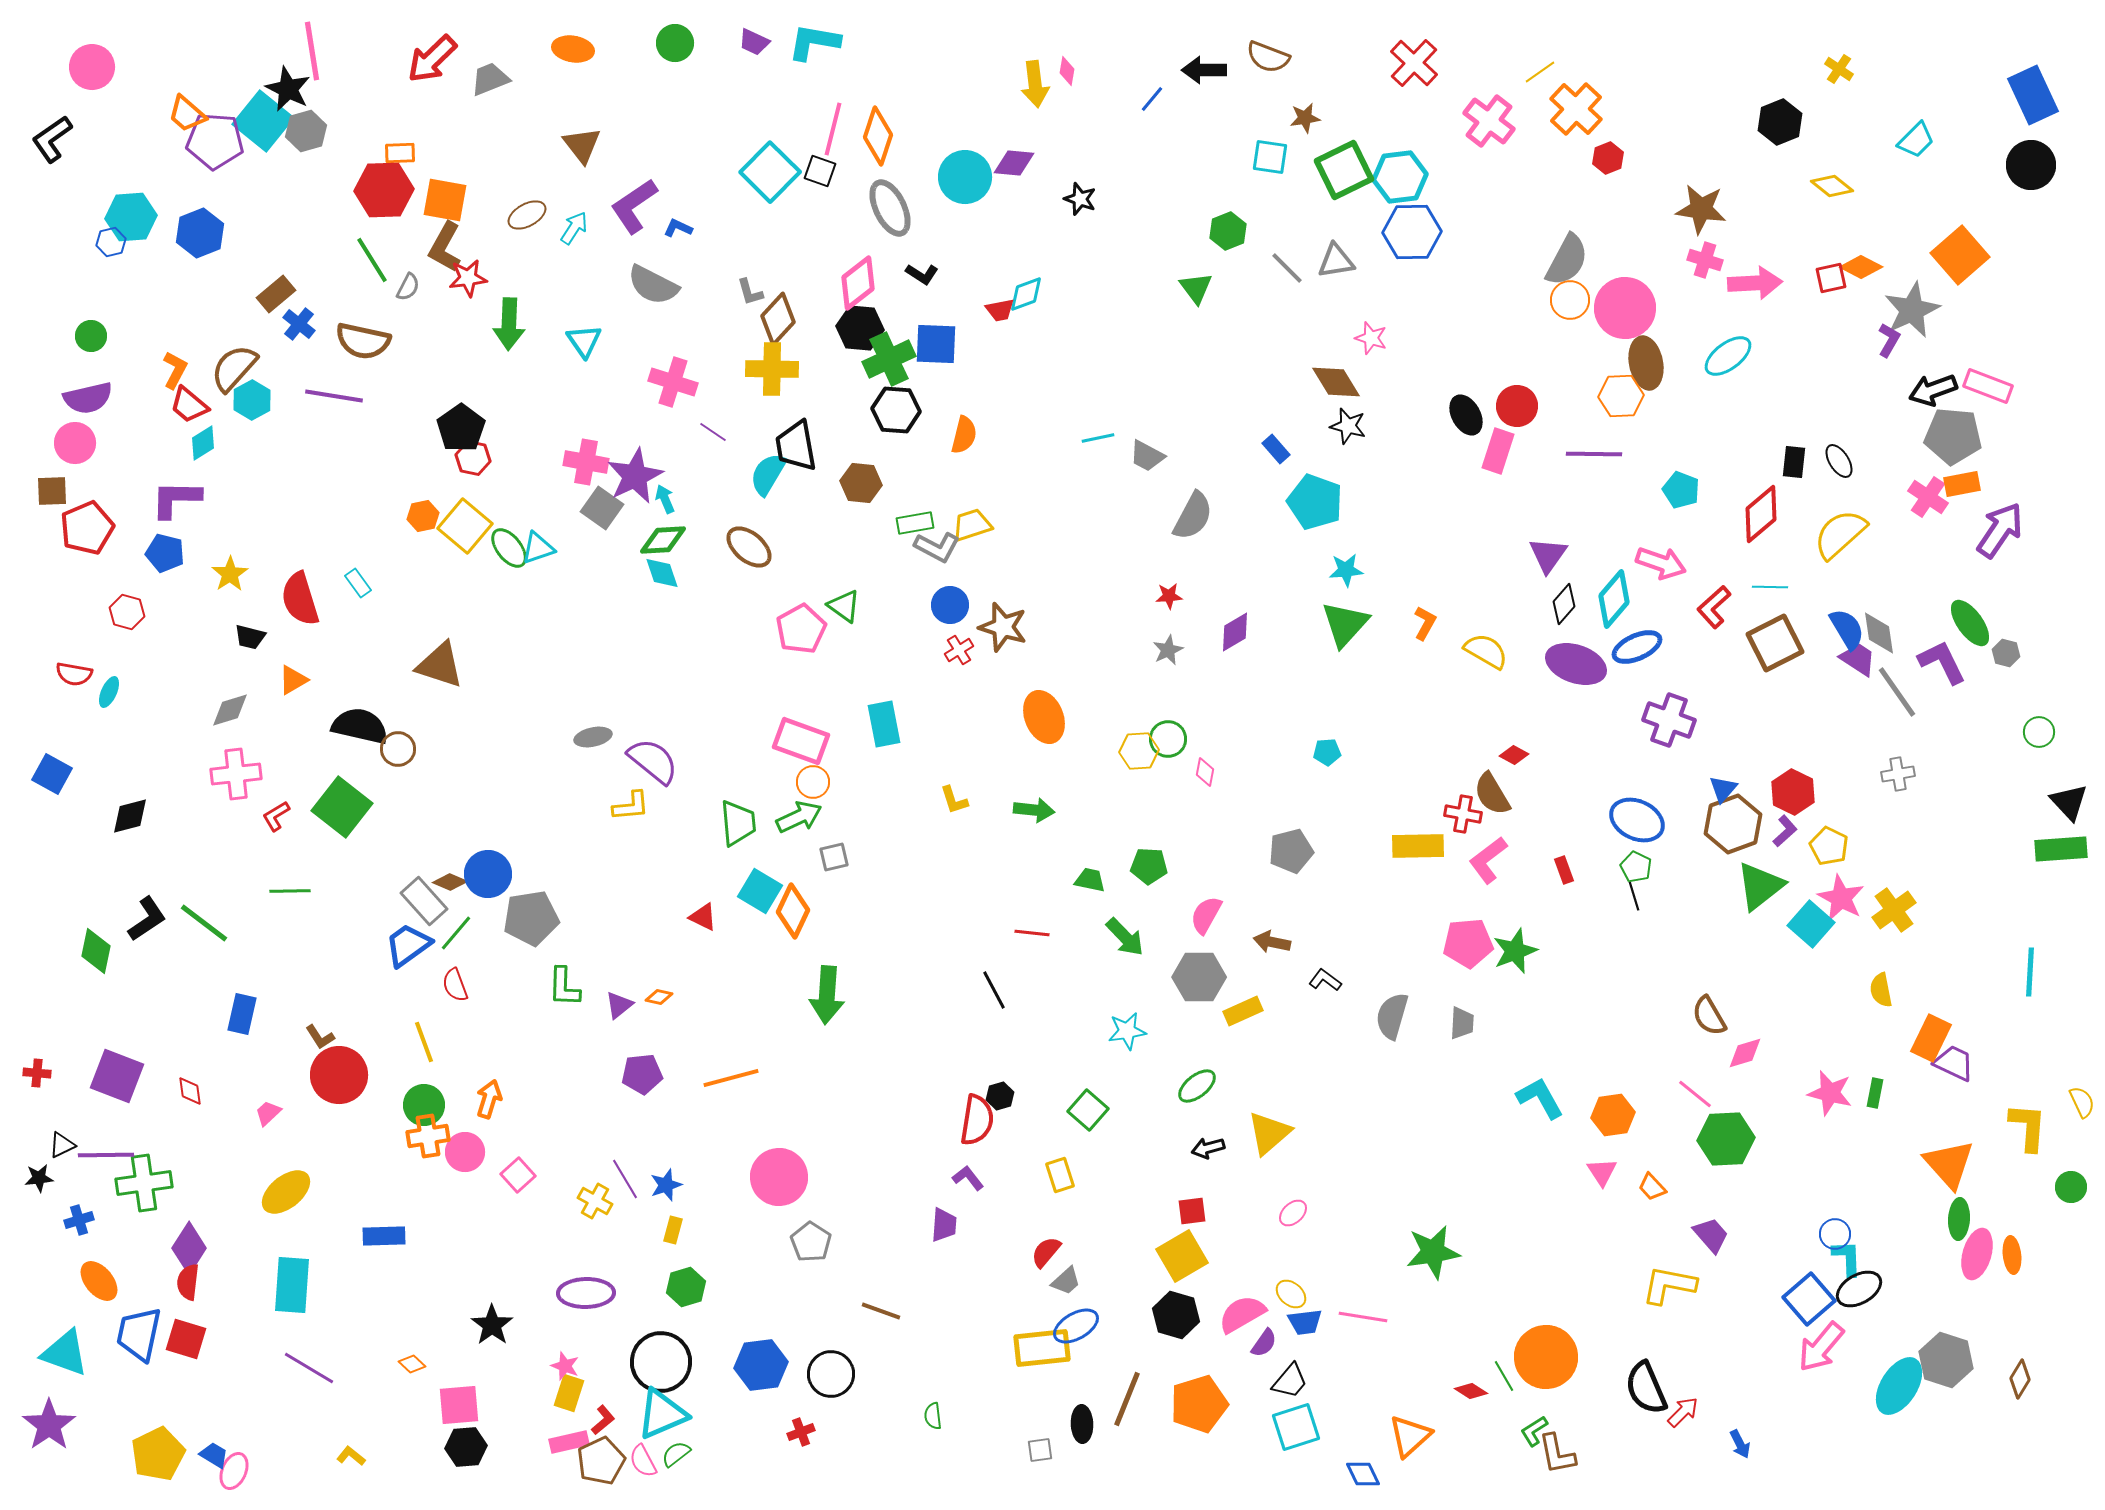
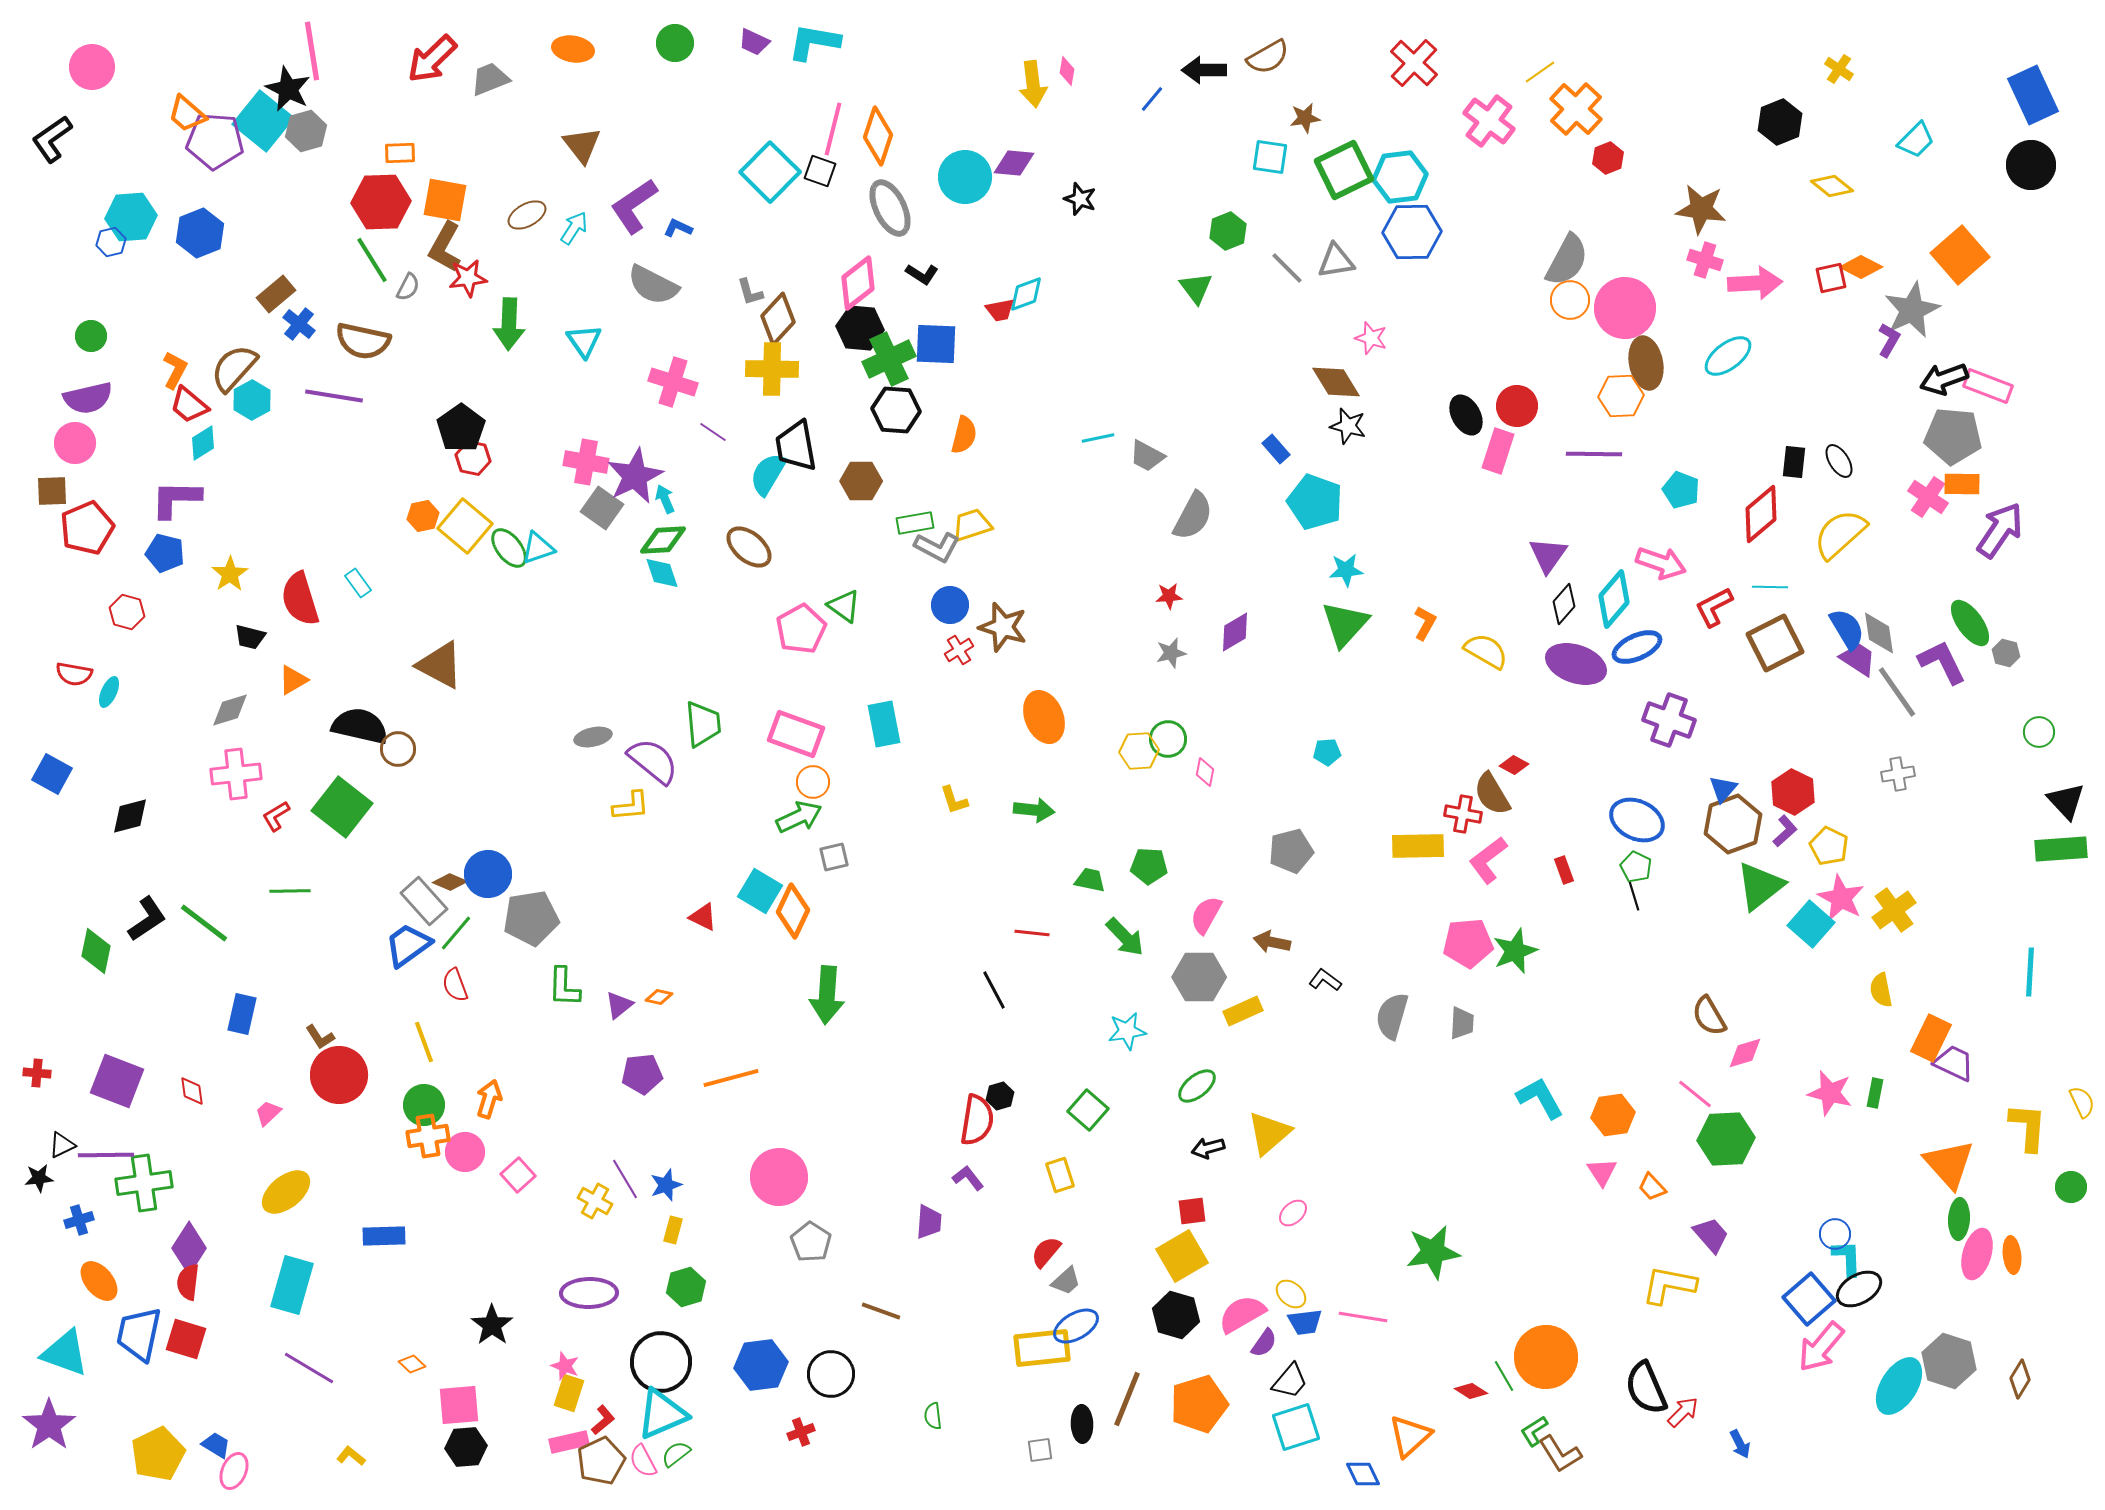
brown semicircle at (1268, 57): rotated 51 degrees counterclockwise
yellow arrow at (1035, 84): moved 2 px left
red hexagon at (384, 190): moved 3 px left, 12 px down
black arrow at (1933, 390): moved 11 px right, 11 px up
brown hexagon at (861, 483): moved 2 px up; rotated 6 degrees counterclockwise
orange rectangle at (1962, 484): rotated 12 degrees clockwise
red L-shape at (1714, 607): rotated 15 degrees clockwise
gray star at (1168, 650): moved 3 px right, 3 px down; rotated 12 degrees clockwise
brown triangle at (440, 665): rotated 10 degrees clockwise
pink rectangle at (801, 741): moved 5 px left, 7 px up
red diamond at (1514, 755): moved 10 px down
black triangle at (2069, 802): moved 3 px left, 1 px up
green trapezoid at (738, 823): moved 35 px left, 99 px up
purple square at (117, 1076): moved 5 px down
red diamond at (190, 1091): moved 2 px right
purple trapezoid at (944, 1225): moved 15 px left, 3 px up
cyan rectangle at (292, 1285): rotated 12 degrees clockwise
purple ellipse at (586, 1293): moved 3 px right
gray hexagon at (1946, 1360): moved 3 px right, 1 px down
brown L-shape at (1557, 1454): moved 3 px right; rotated 21 degrees counterclockwise
blue trapezoid at (214, 1455): moved 2 px right, 10 px up
